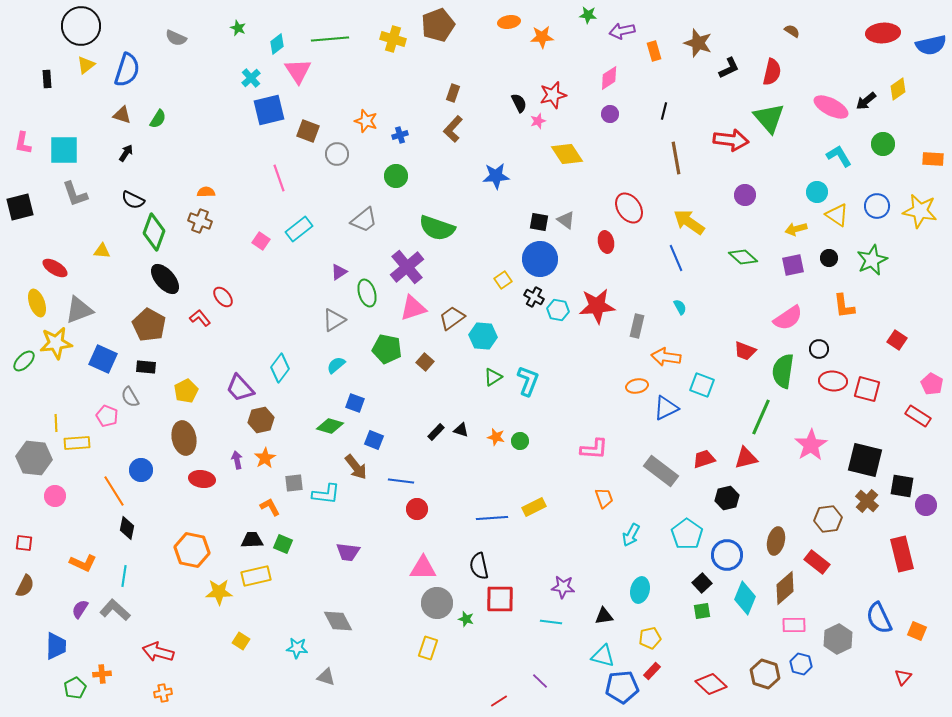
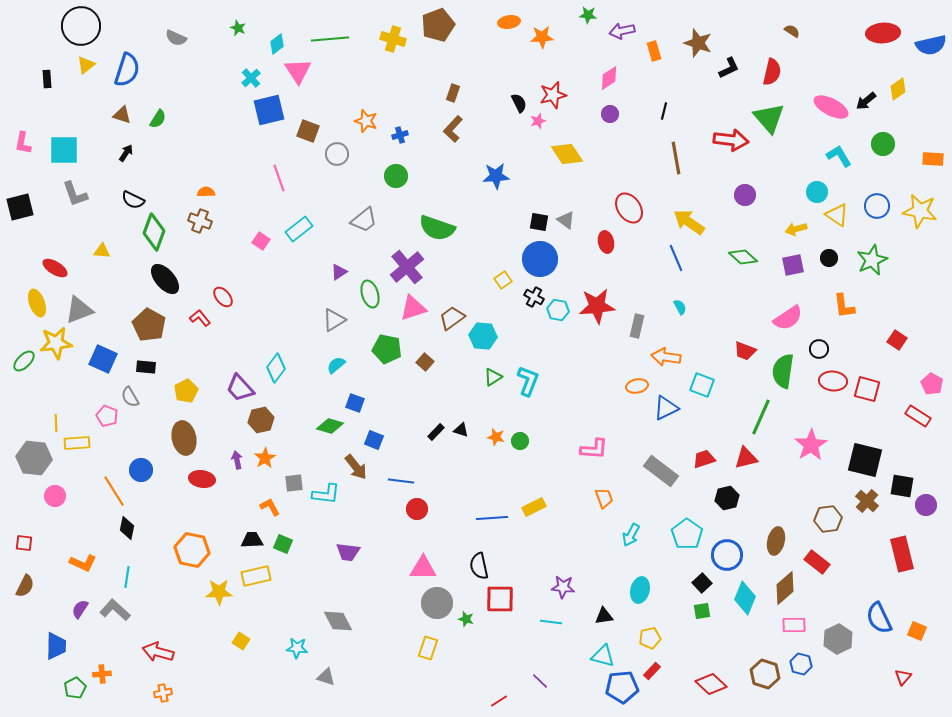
green ellipse at (367, 293): moved 3 px right, 1 px down
cyan diamond at (280, 368): moved 4 px left
cyan line at (124, 576): moved 3 px right, 1 px down
